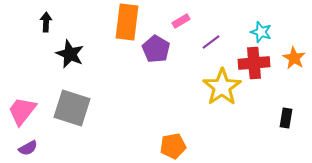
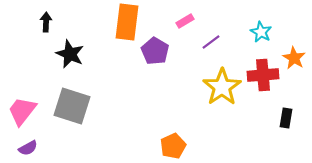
pink rectangle: moved 4 px right
cyan star: rotated 10 degrees clockwise
purple pentagon: moved 1 px left, 2 px down
red cross: moved 9 px right, 12 px down
gray square: moved 2 px up
orange pentagon: rotated 15 degrees counterclockwise
